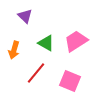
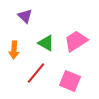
orange arrow: rotated 12 degrees counterclockwise
